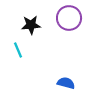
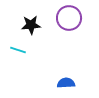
cyan line: rotated 49 degrees counterclockwise
blue semicircle: rotated 18 degrees counterclockwise
